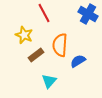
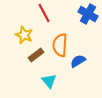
cyan triangle: rotated 21 degrees counterclockwise
